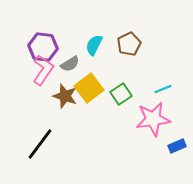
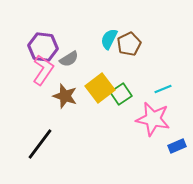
cyan semicircle: moved 15 px right, 6 px up
gray semicircle: moved 1 px left, 5 px up
yellow square: moved 11 px right
pink star: rotated 20 degrees clockwise
